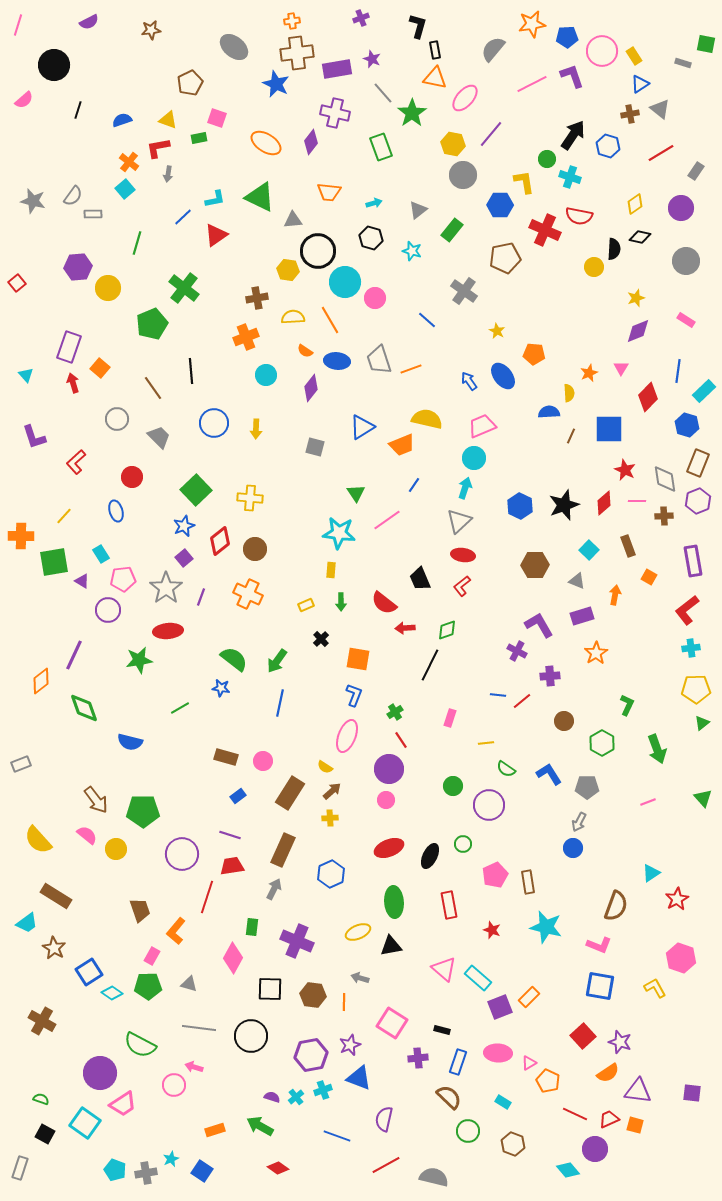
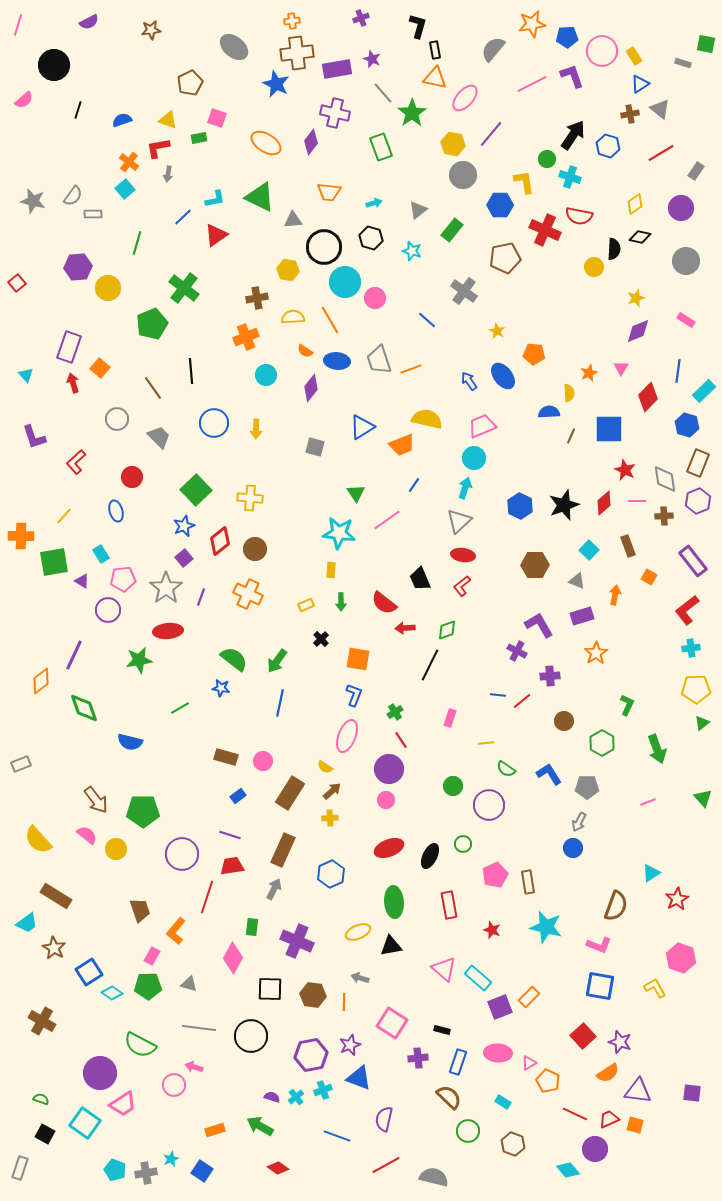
black circle at (318, 251): moved 6 px right, 4 px up
purple rectangle at (693, 561): rotated 28 degrees counterclockwise
